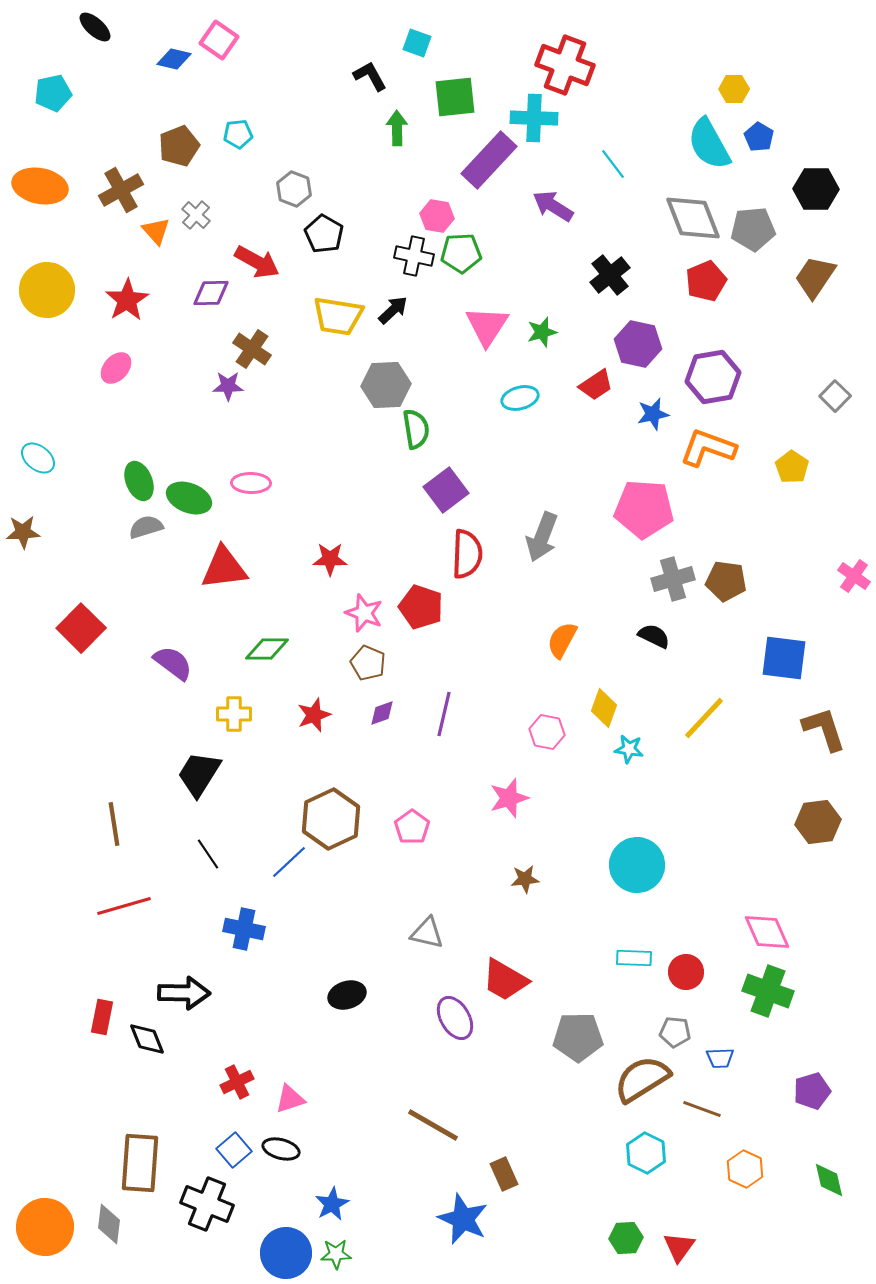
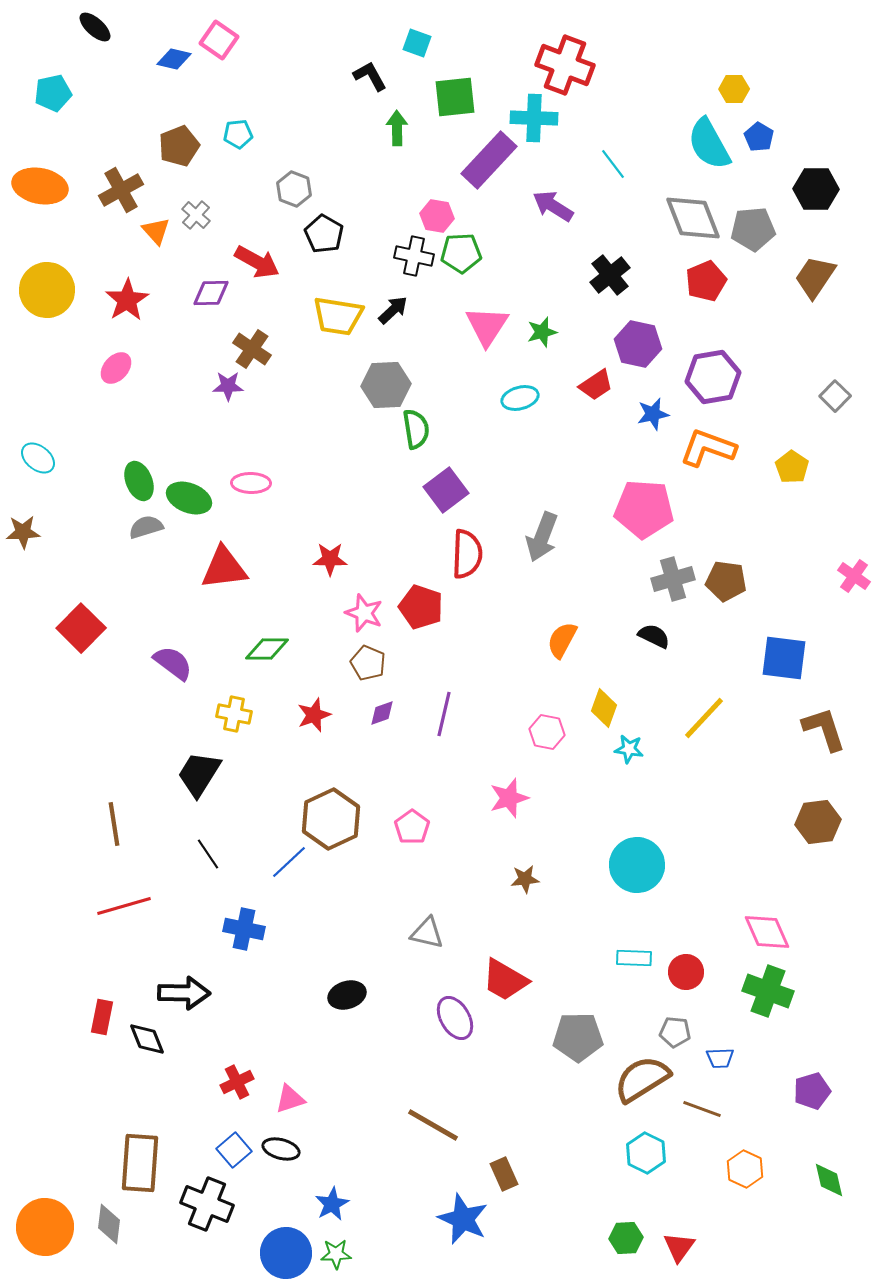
yellow cross at (234, 714): rotated 12 degrees clockwise
